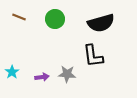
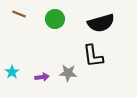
brown line: moved 3 px up
gray star: moved 1 px right, 1 px up
